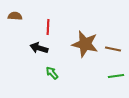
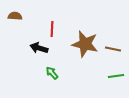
red line: moved 4 px right, 2 px down
